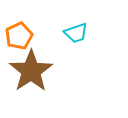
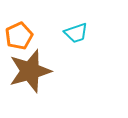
brown star: moved 1 px left; rotated 18 degrees clockwise
